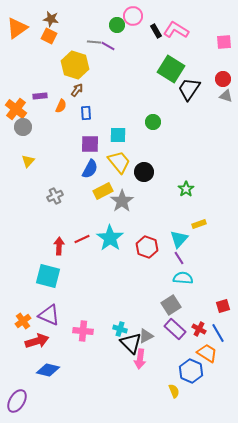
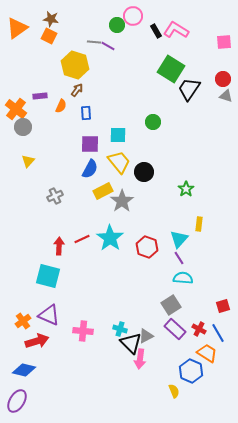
yellow rectangle at (199, 224): rotated 64 degrees counterclockwise
blue diamond at (48, 370): moved 24 px left
